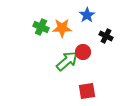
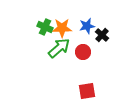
blue star: moved 11 px down; rotated 21 degrees clockwise
green cross: moved 4 px right
black cross: moved 4 px left, 1 px up; rotated 16 degrees clockwise
green arrow: moved 8 px left, 13 px up
